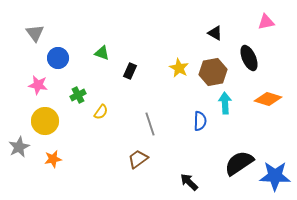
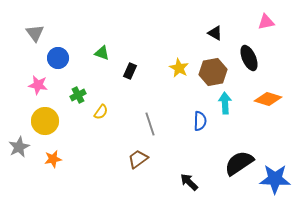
blue star: moved 3 px down
